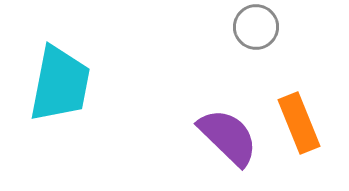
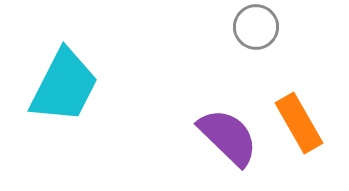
cyan trapezoid: moved 4 px right, 2 px down; rotated 16 degrees clockwise
orange rectangle: rotated 8 degrees counterclockwise
